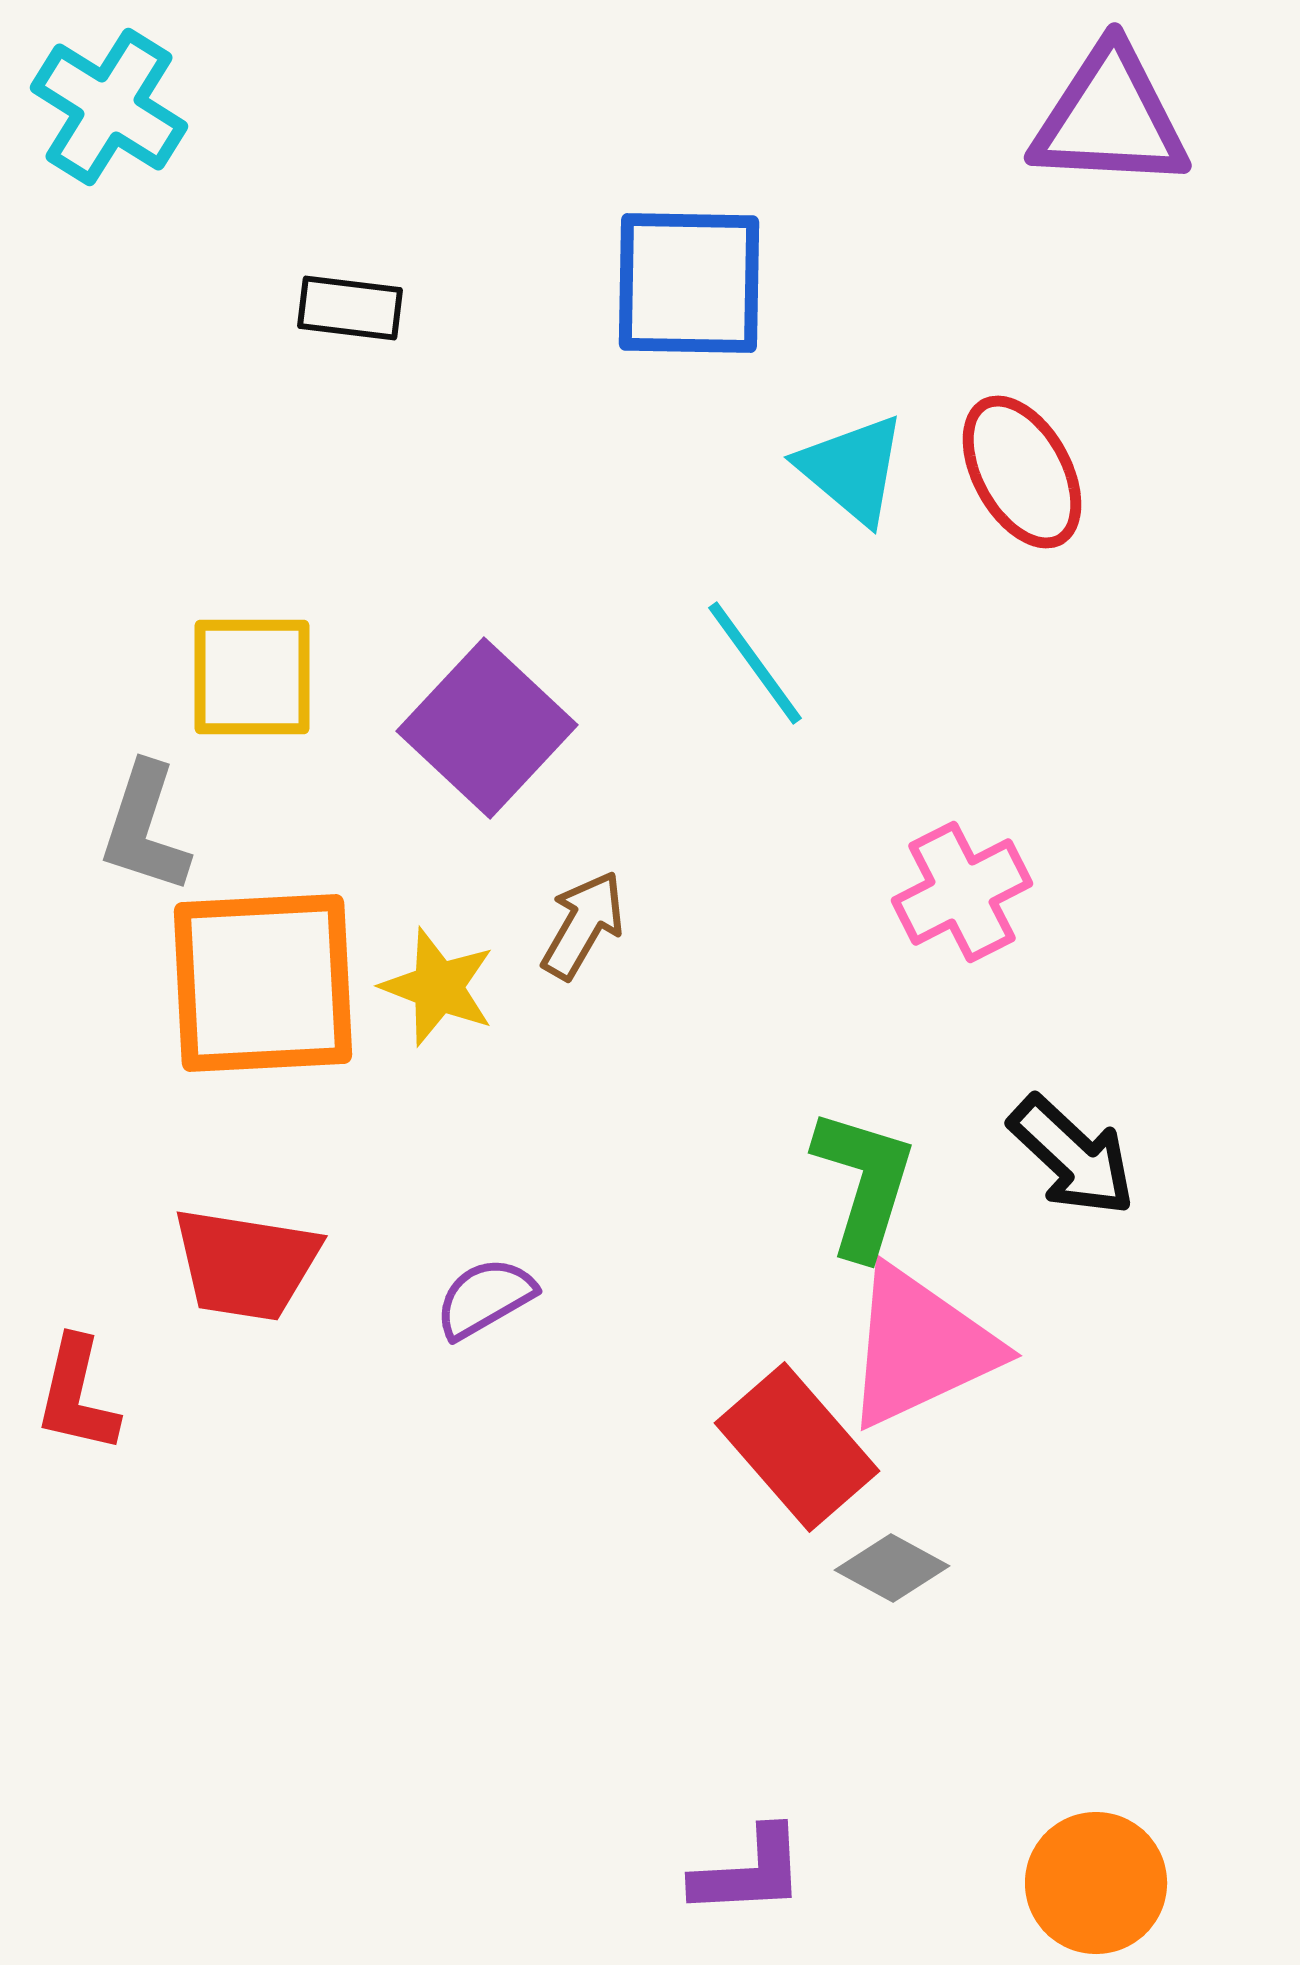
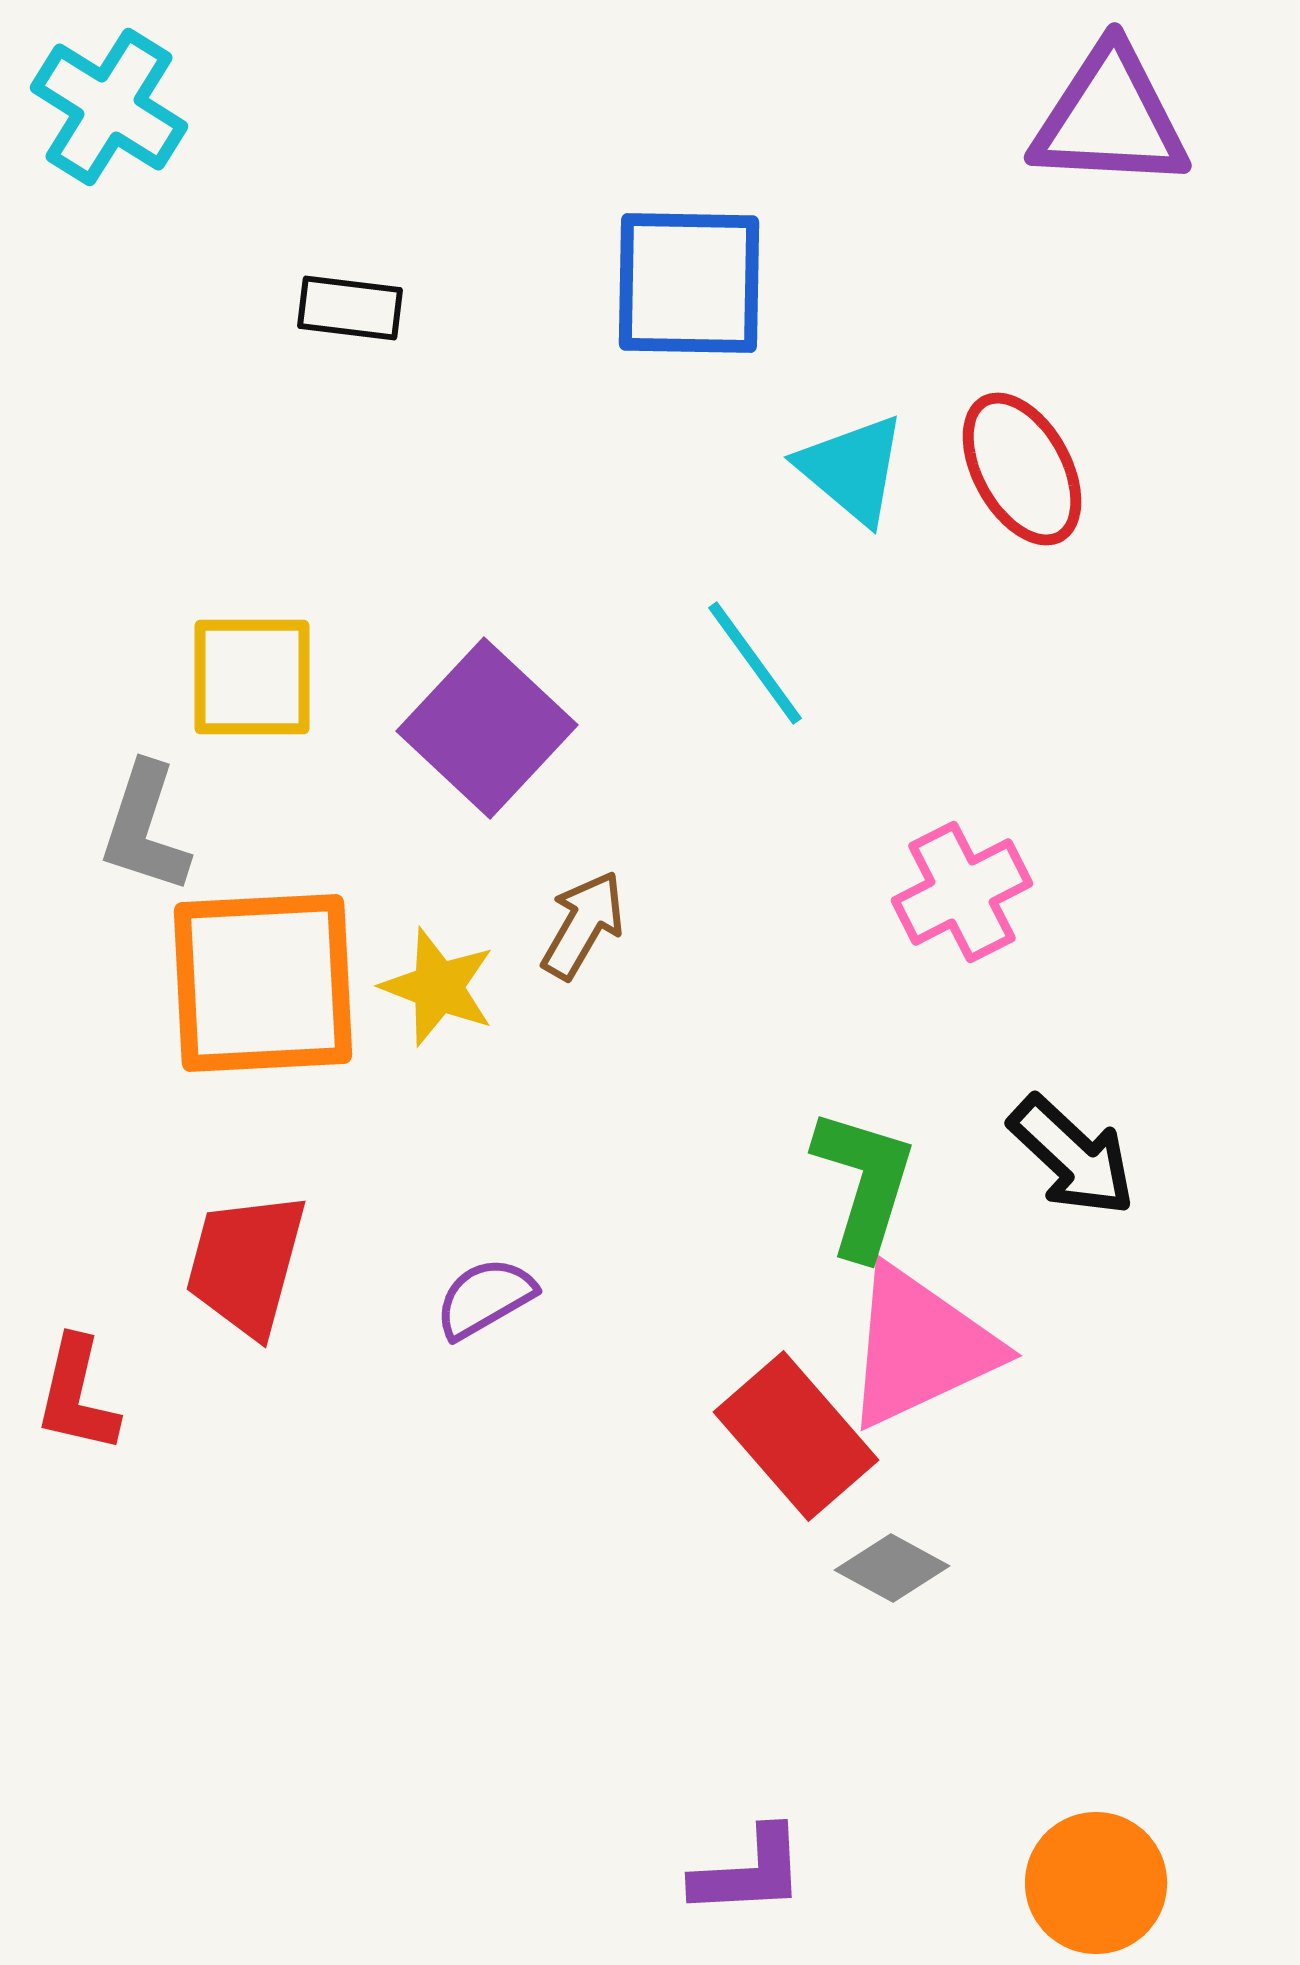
red ellipse: moved 3 px up
red trapezoid: rotated 96 degrees clockwise
red rectangle: moved 1 px left, 11 px up
